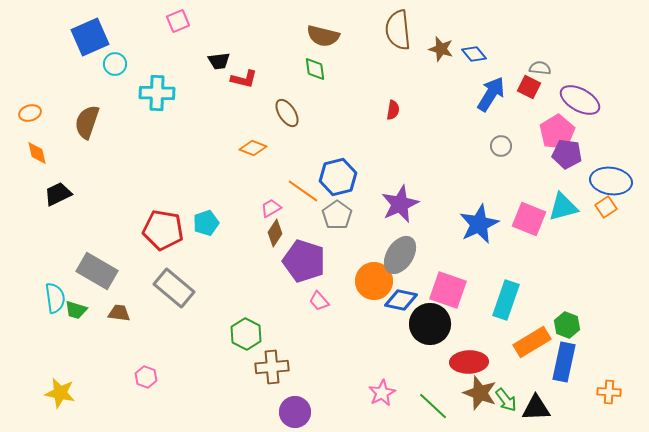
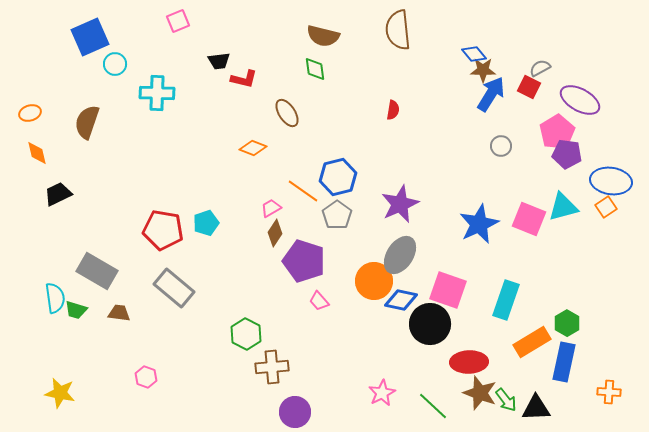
brown star at (441, 49): moved 42 px right, 21 px down; rotated 15 degrees counterclockwise
gray semicircle at (540, 68): rotated 35 degrees counterclockwise
green hexagon at (567, 325): moved 2 px up; rotated 10 degrees clockwise
